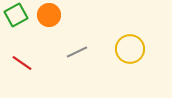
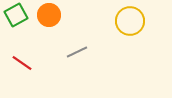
yellow circle: moved 28 px up
